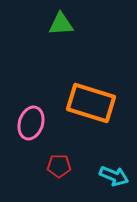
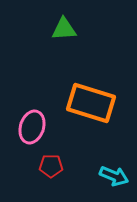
green triangle: moved 3 px right, 5 px down
pink ellipse: moved 1 px right, 4 px down
red pentagon: moved 8 px left
